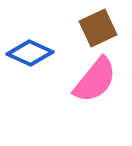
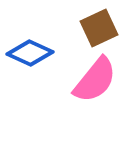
brown square: moved 1 px right
